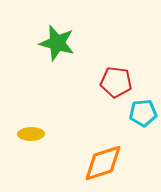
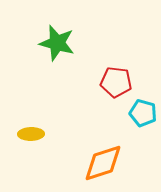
cyan pentagon: rotated 20 degrees clockwise
